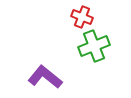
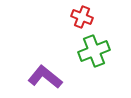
green cross: moved 5 px down
